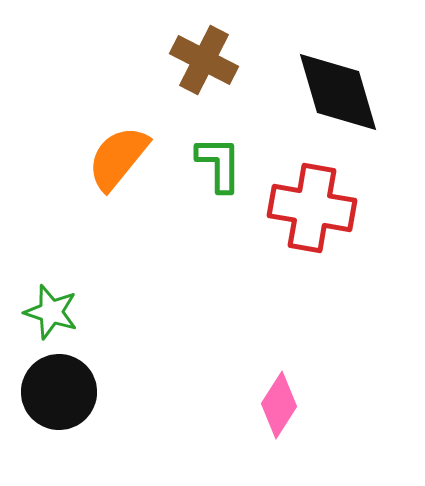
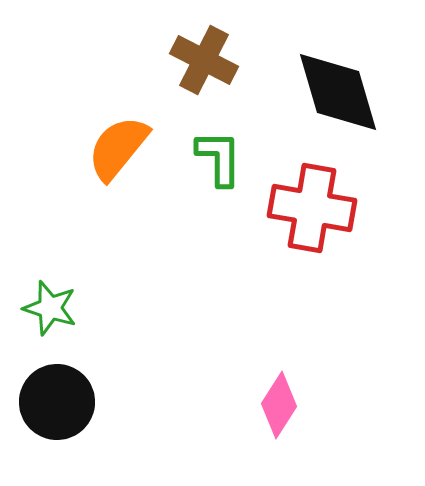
orange semicircle: moved 10 px up
green L-shape: moved 6 px up
green star: moved 1 px left, 4 px up
black circle: moved 2 px left, 10 px down
